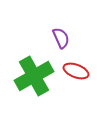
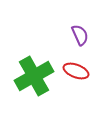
purple semicircle: moved 19 px right, 3 px up
